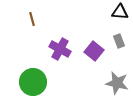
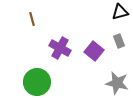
black triangle: rotated 18 degrees counterclockwise
purple cross: moved 1 px up
green circle: moved 4 px right
